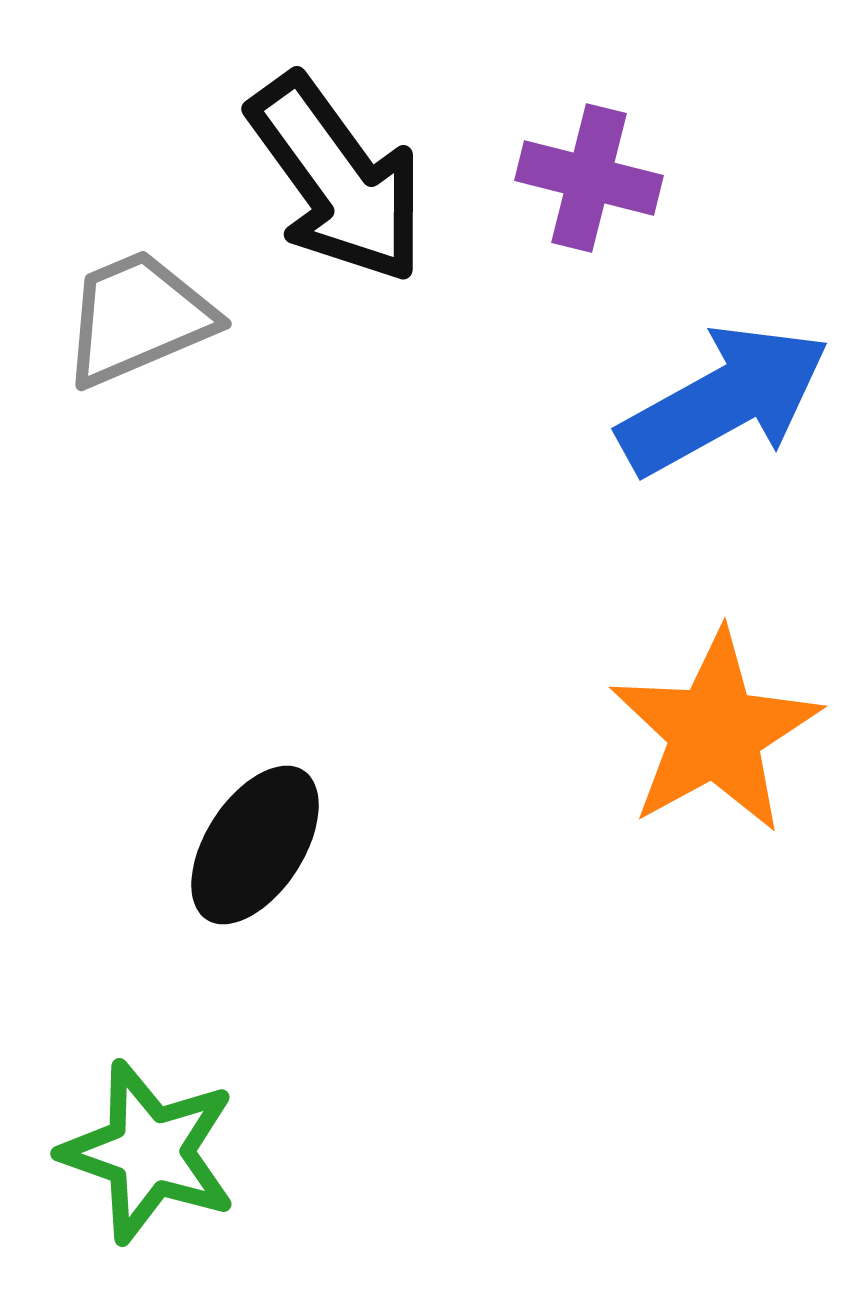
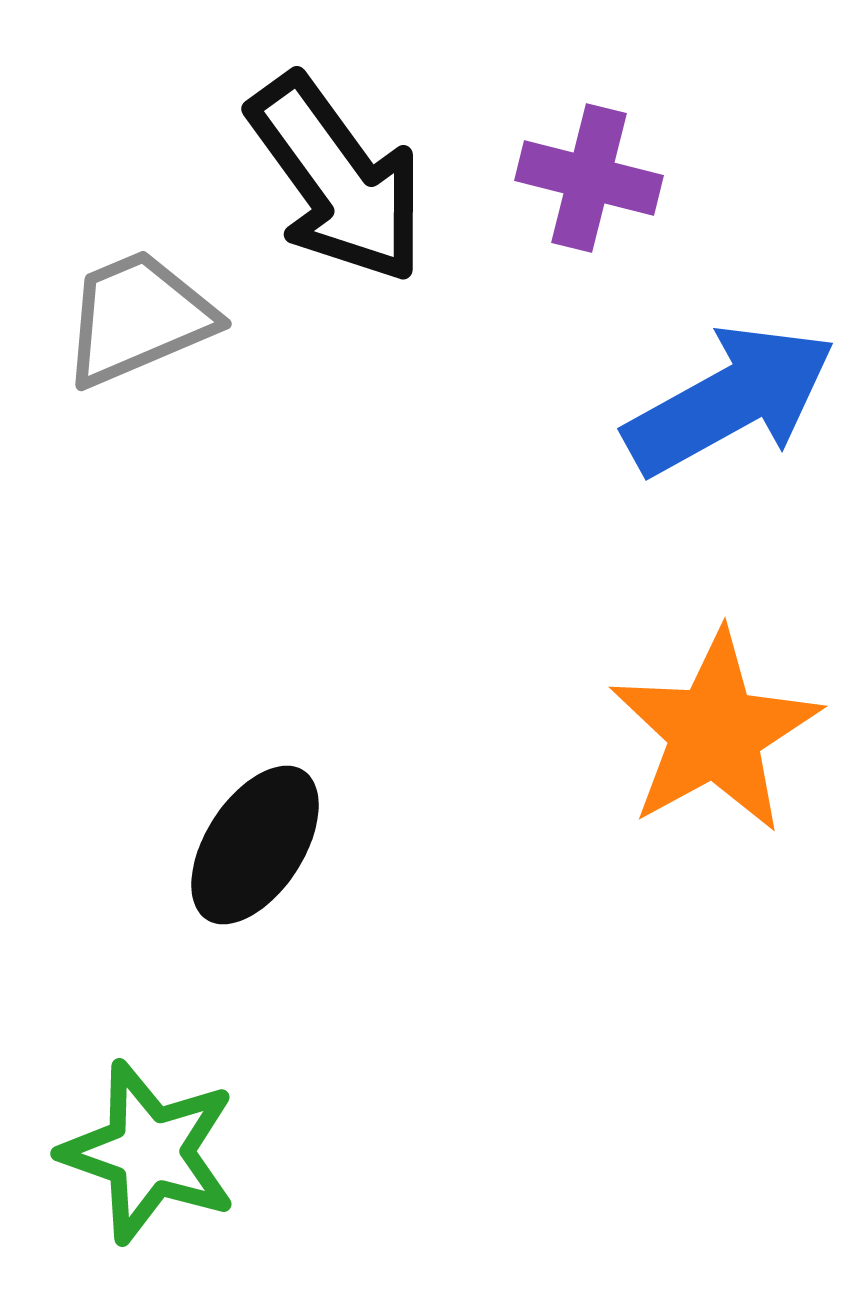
blue arrow: moved 6 px right
